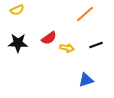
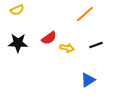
blue triangle: moved 2 px right; rotated 14 degrees counterclockwise
